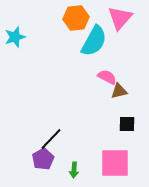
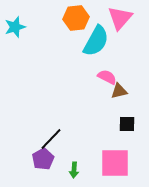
cyan star: moved 10 px up
cyan semicircle: moved 2 px right
